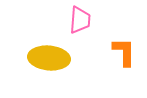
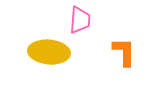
yellow ellipse: moved 6 px up
